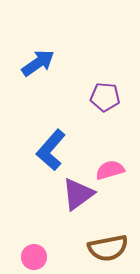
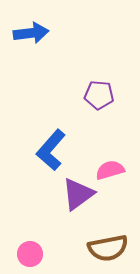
blue arrow: moved 7 px left, 30 px up; rotated 28 degrees clockwise
purple pentagon: moved 6 px left, 2 px up
pink circle: moved 4 px left, 3 px up
